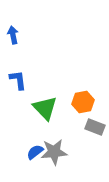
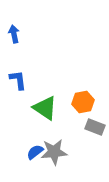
blue arrow: moved 1 px right, 1 px up
green triangle: rotated 12 degrees counterclockwise
